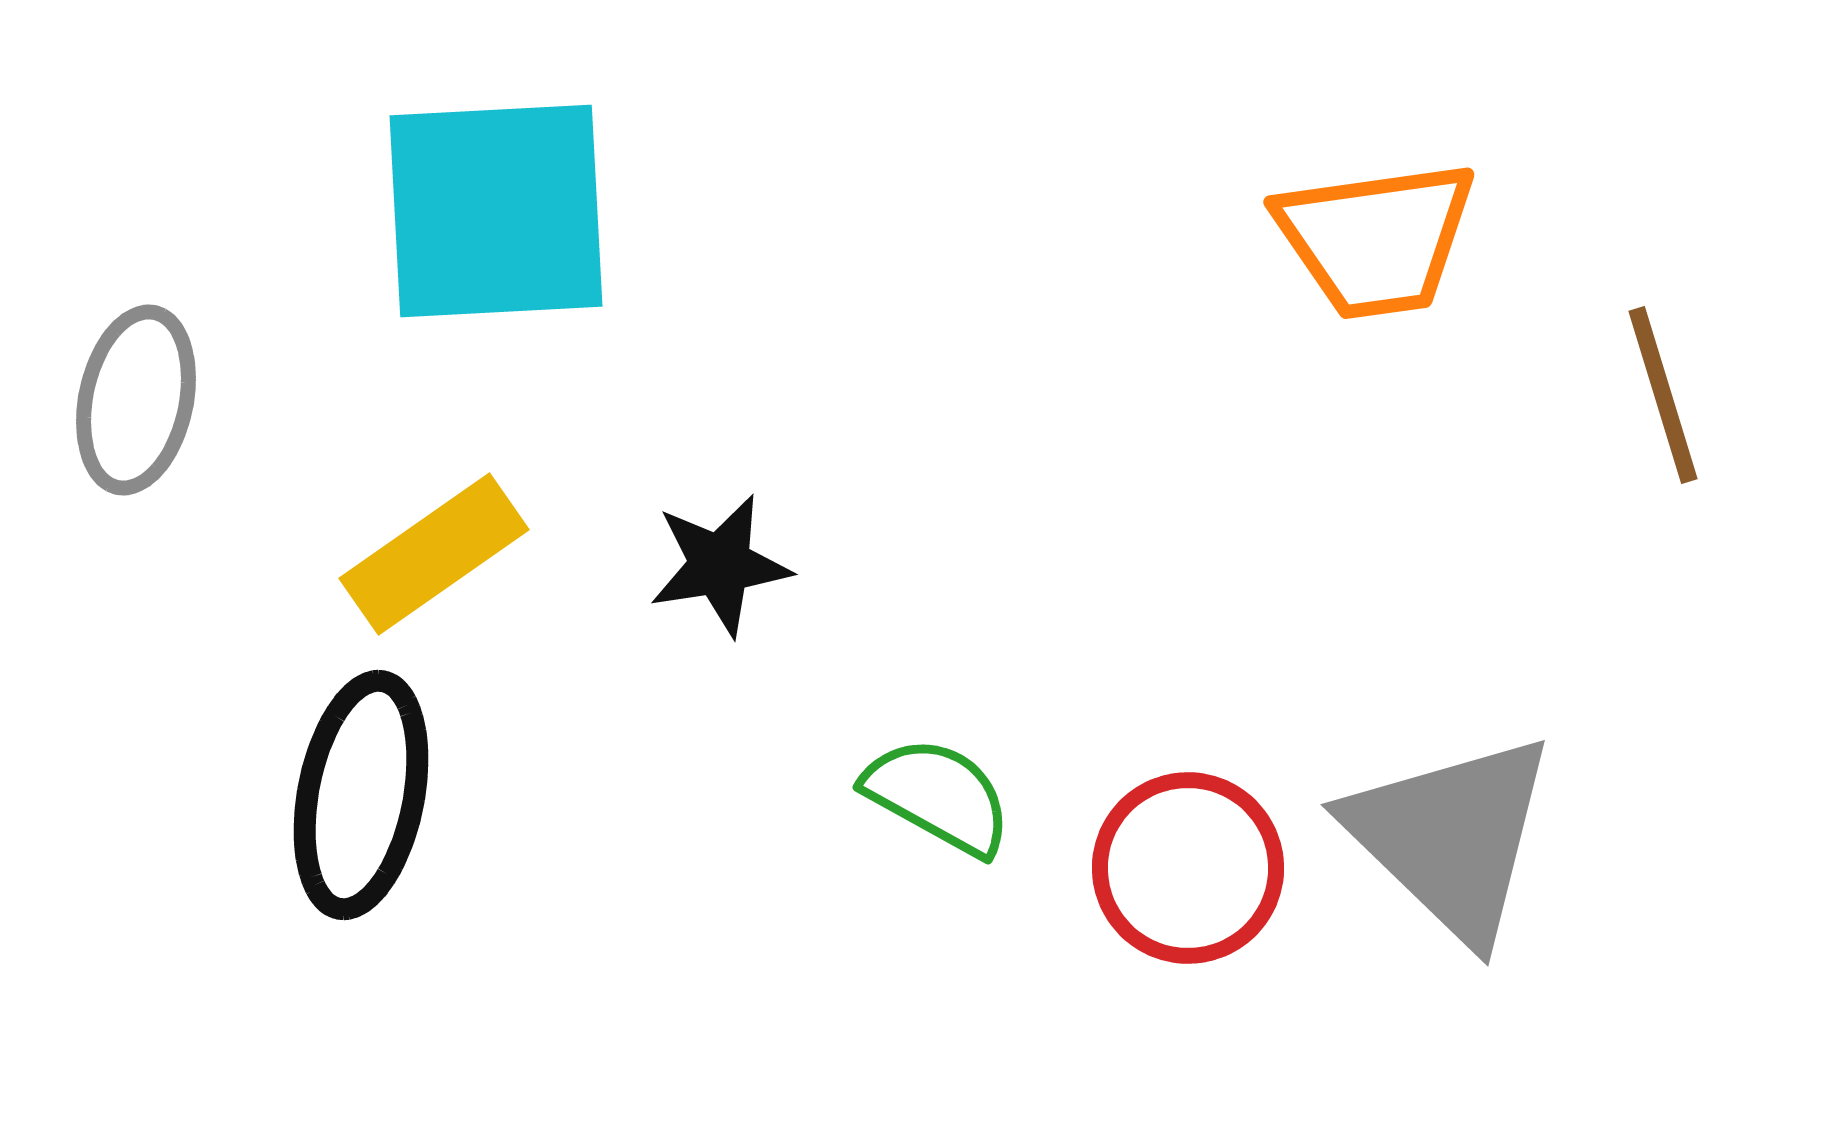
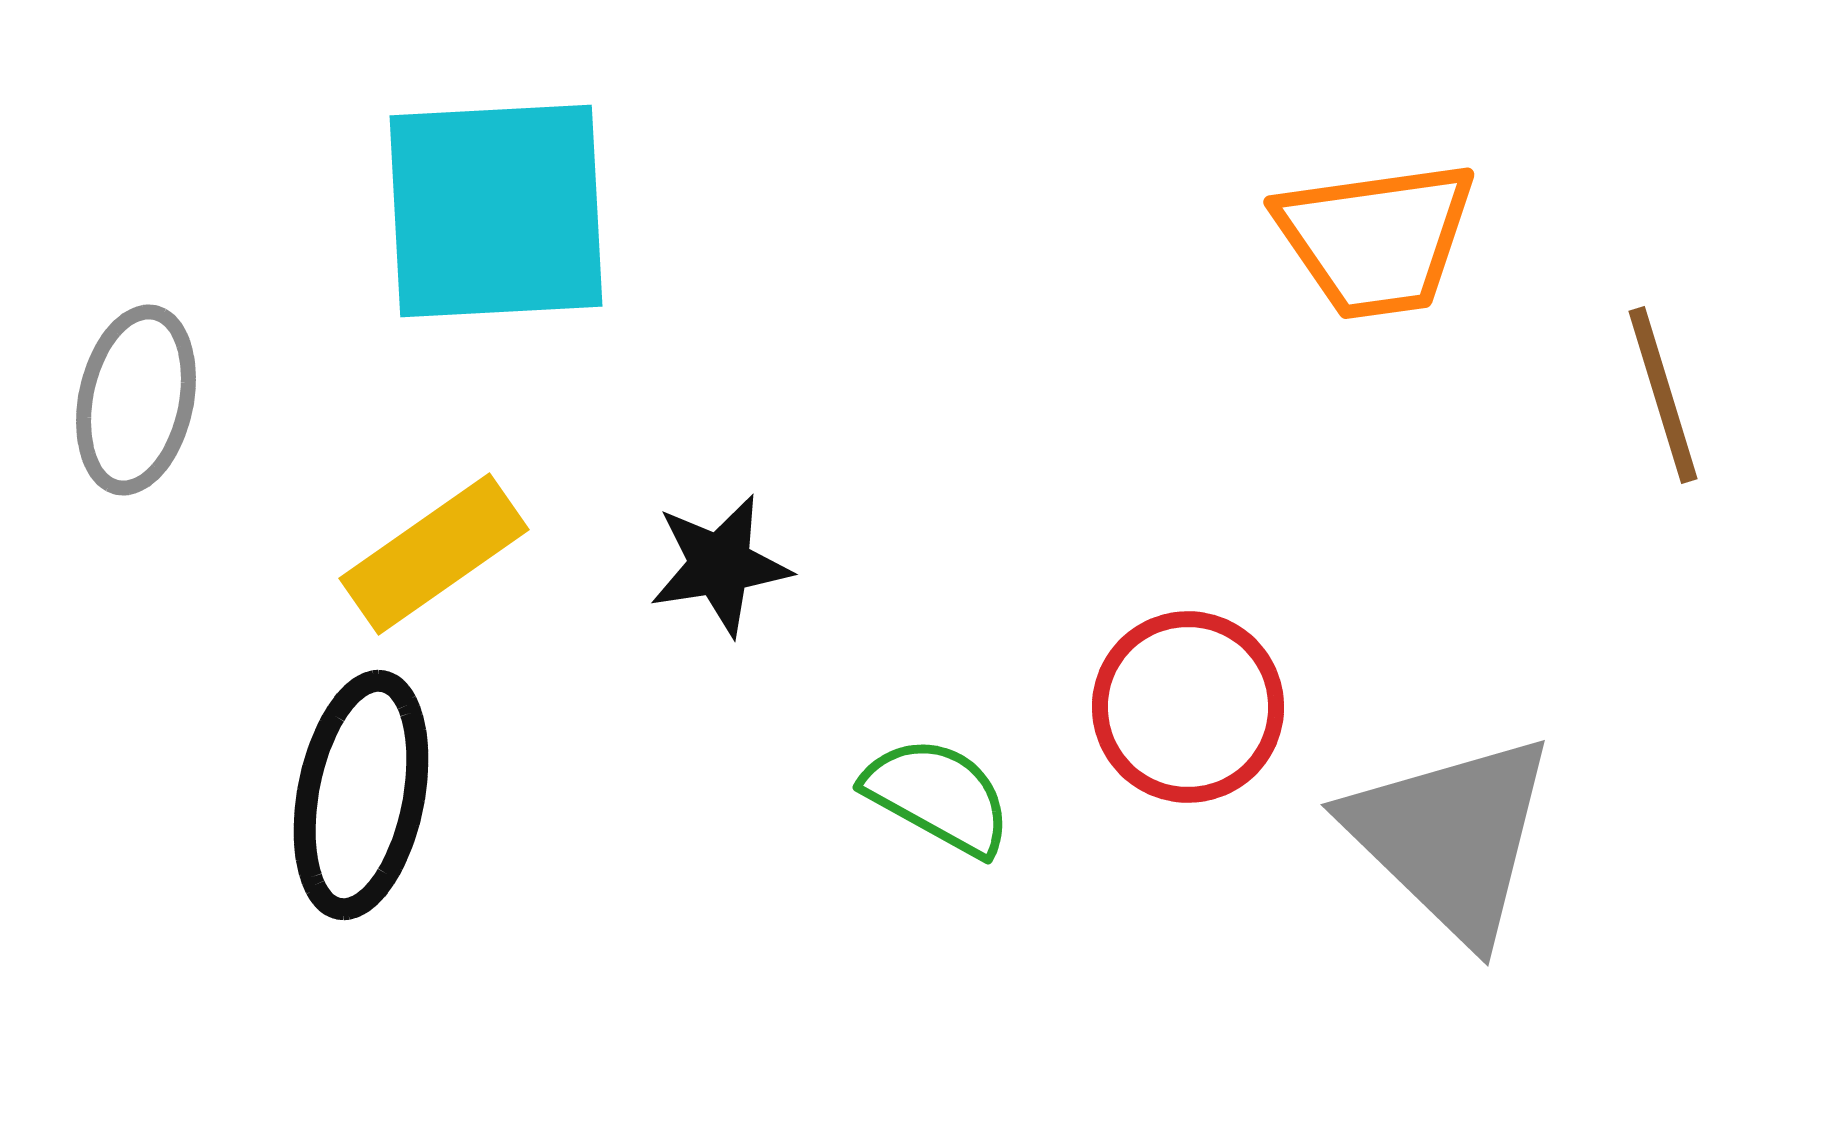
red circle: moved 161 px up
